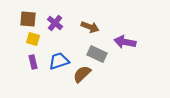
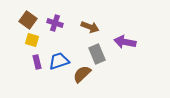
brown square: moved 1 px down; rotated 30 degrees clockwise
purple cross: rotated 21 degrees counterclockwise
yellow square: moved 1 px left, 1 px down
gray rectangle: rotated 42 degrees clockwise
purple rectangle: moved 4 px right
